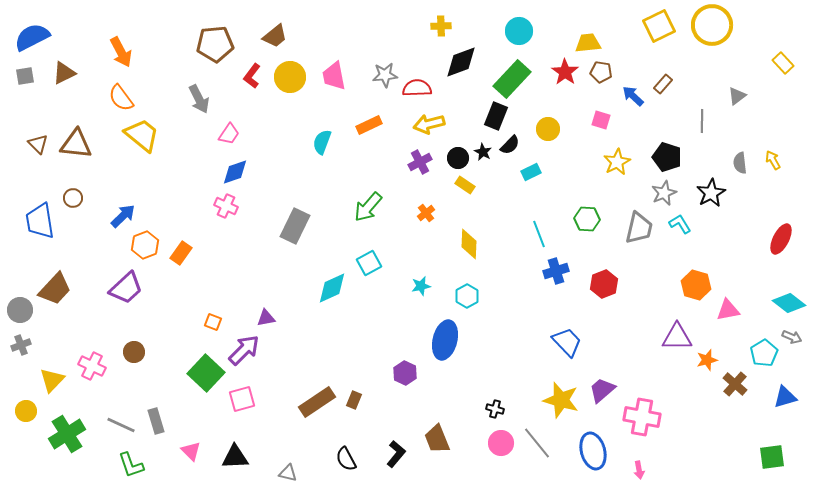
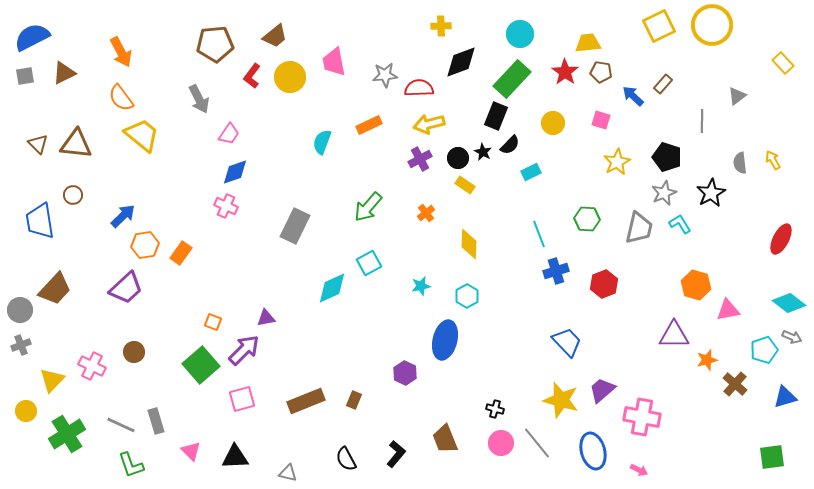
cyan circle at (519, 31): moved 1 px right, 3 px down
pink trapezoid at (334, 76): moved 14 px up
red semicircle at (417, 88): moved 2 px right
yellow circle at (548, 129): moved 5 px right, 6 px up
purple cross at (420, 162): moved 3 px up
brown circle at (73, 198): moved 3 px up
orange hexagon at (145, 245): rotated 12 degrees clockwise
purple triangle at (677, 337): moved 3 px left, 2 px up
cyan pentagon at (764, 353): moved 3 px up; rotated 12 degrees clockwise
green square at (206, 373): moved 5 px left, 8 px up; rotated 6 degrees clockwise
brown rectangle at (317, 402): moved 11 px left, 1 px up; rotated 12 degrees clockwise
brown trapezoid at (437, 439): moved 8 px right
pink arrow at (639, 470): rotated 54 degrees counterclockwise
